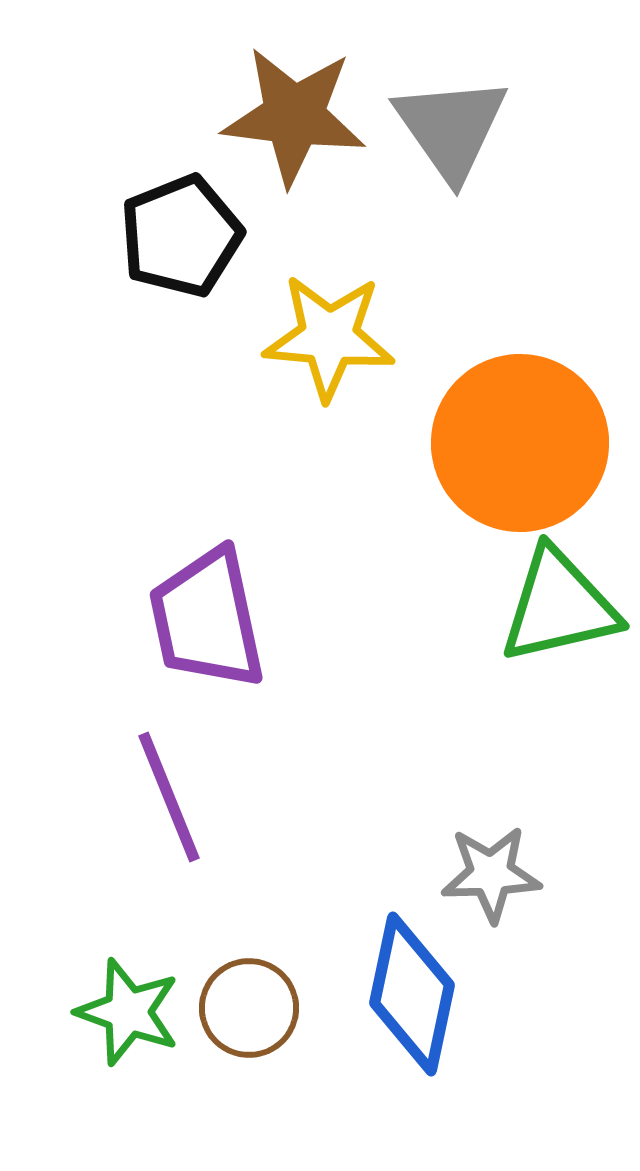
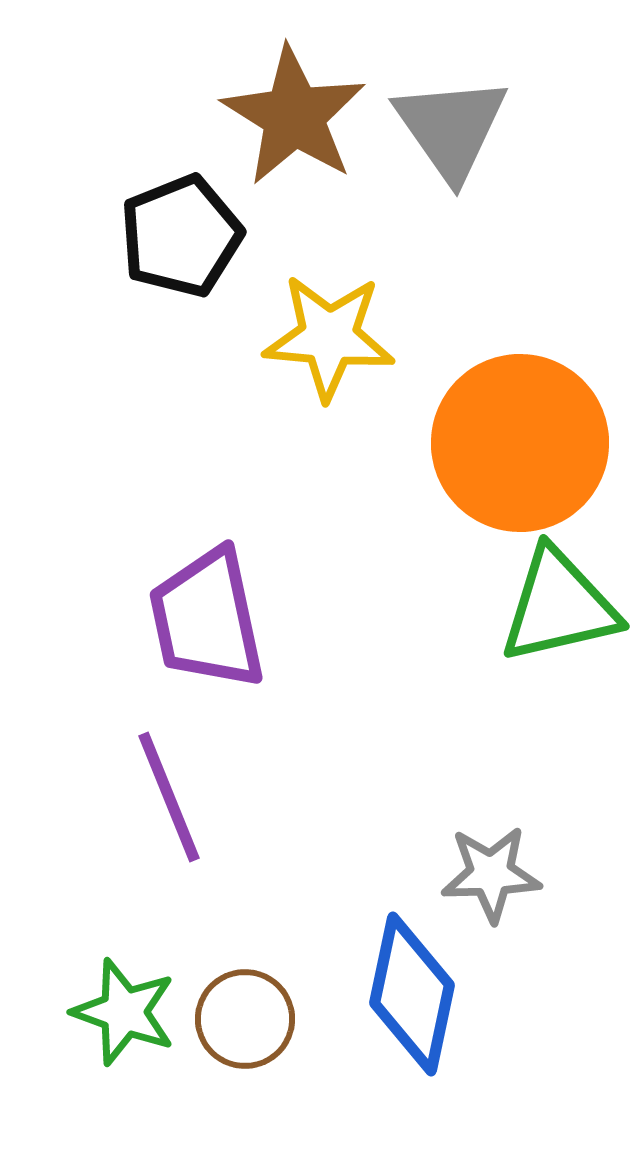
brown star: rotated 25 degrees clockwise
brown circle: moved 4 px left, 11 px down
green star: moved 4 px left
